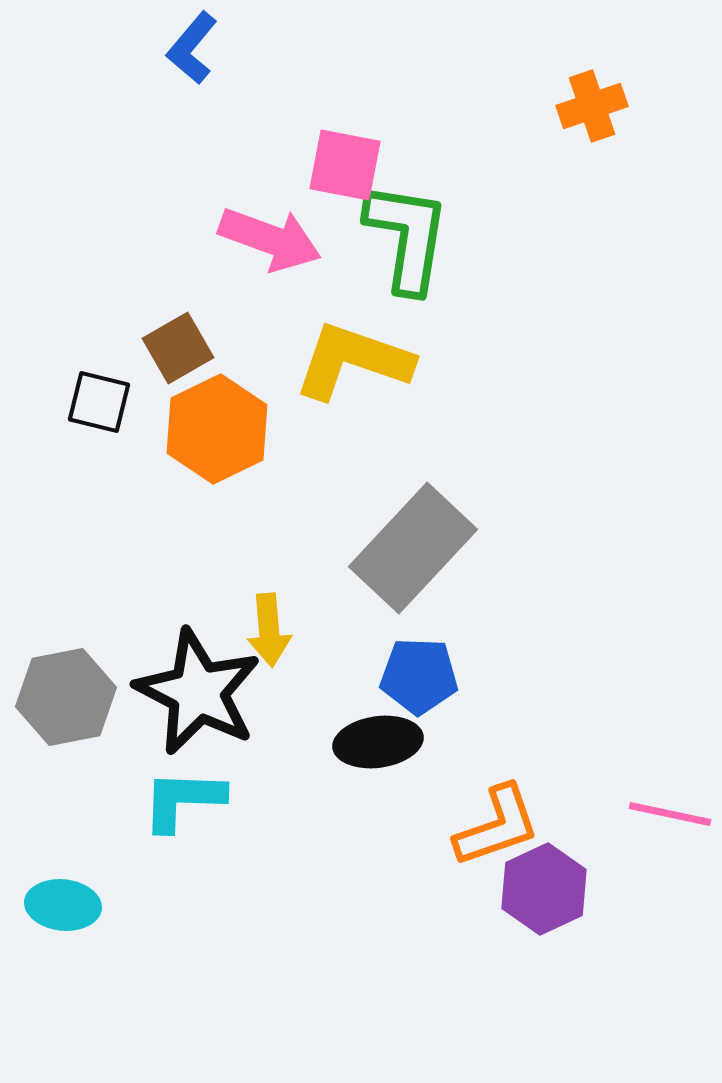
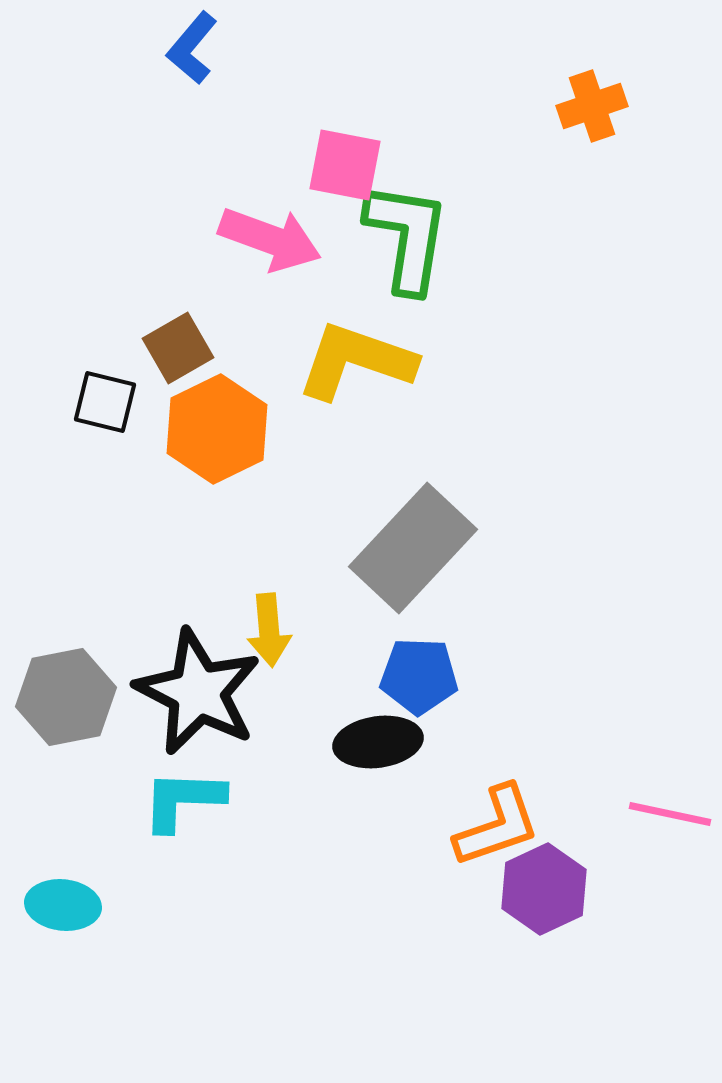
yellow L-shape: moved 3 px right
black square: moved 6 px right
